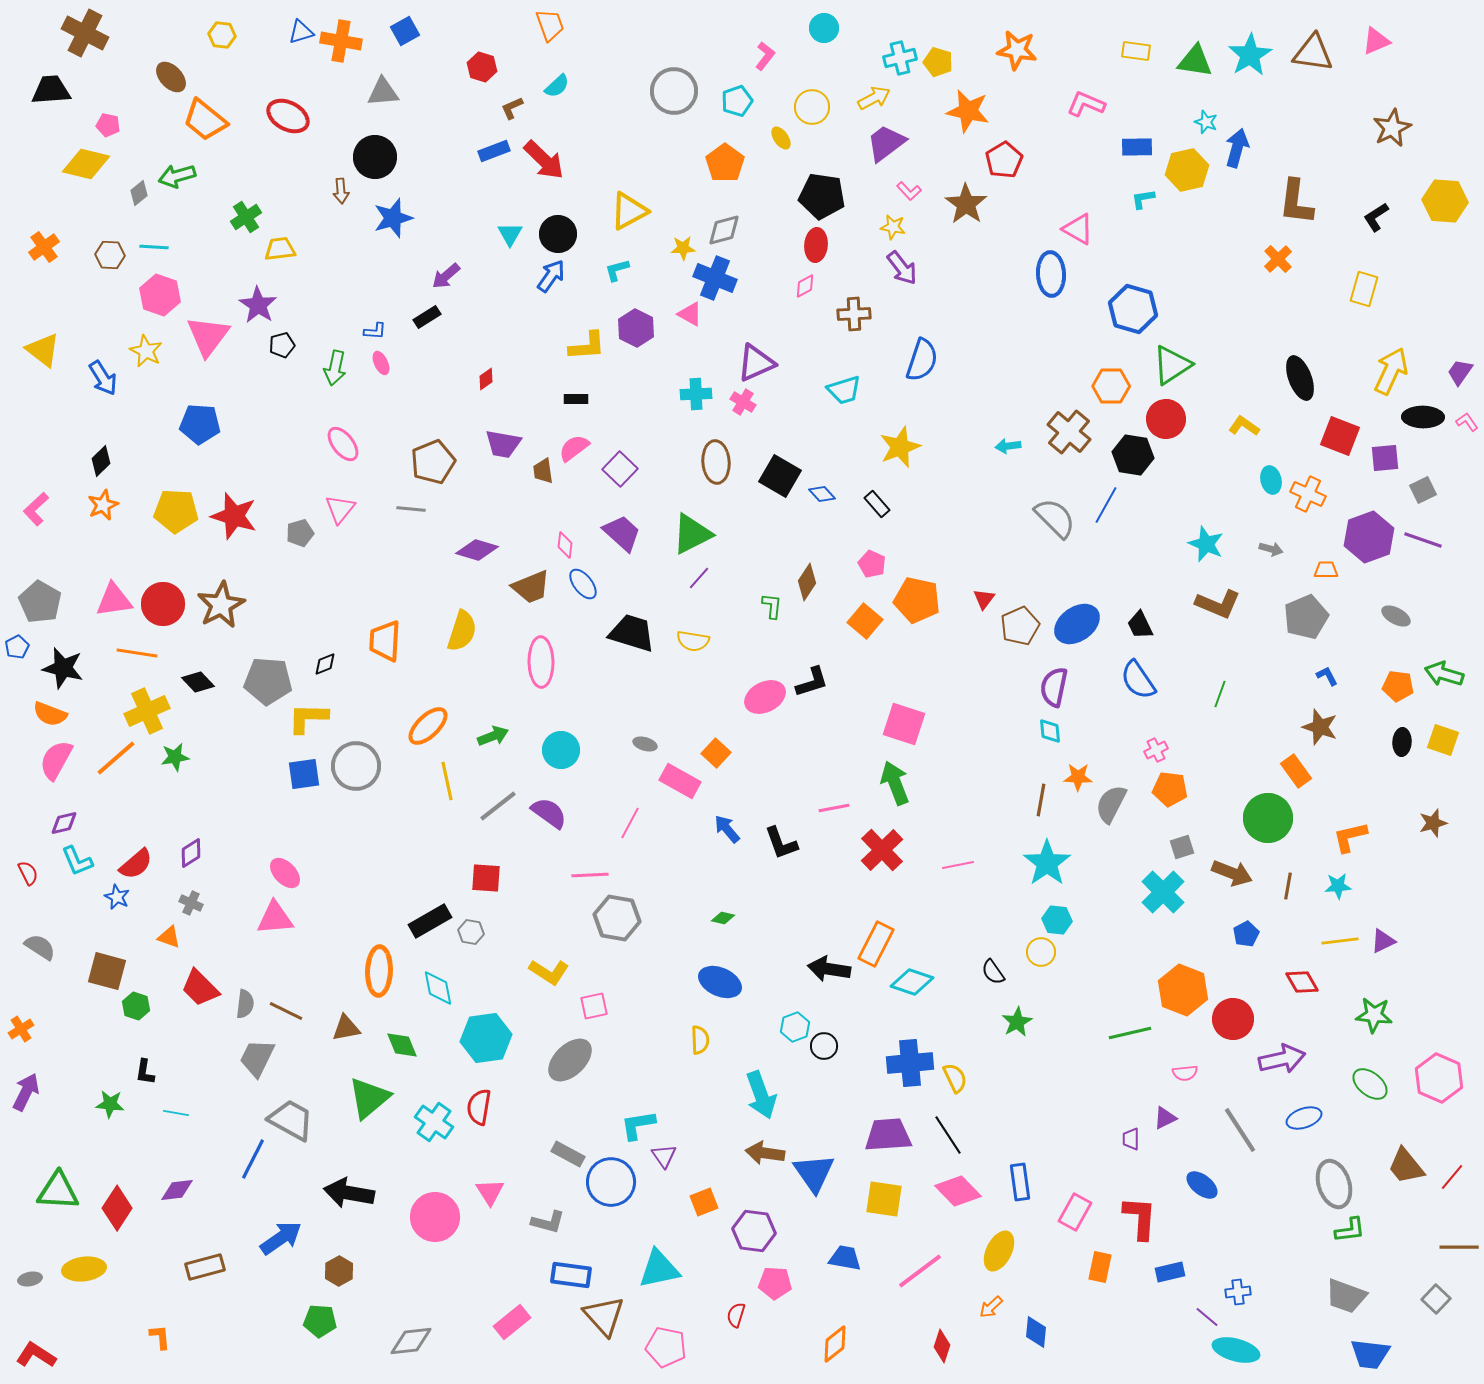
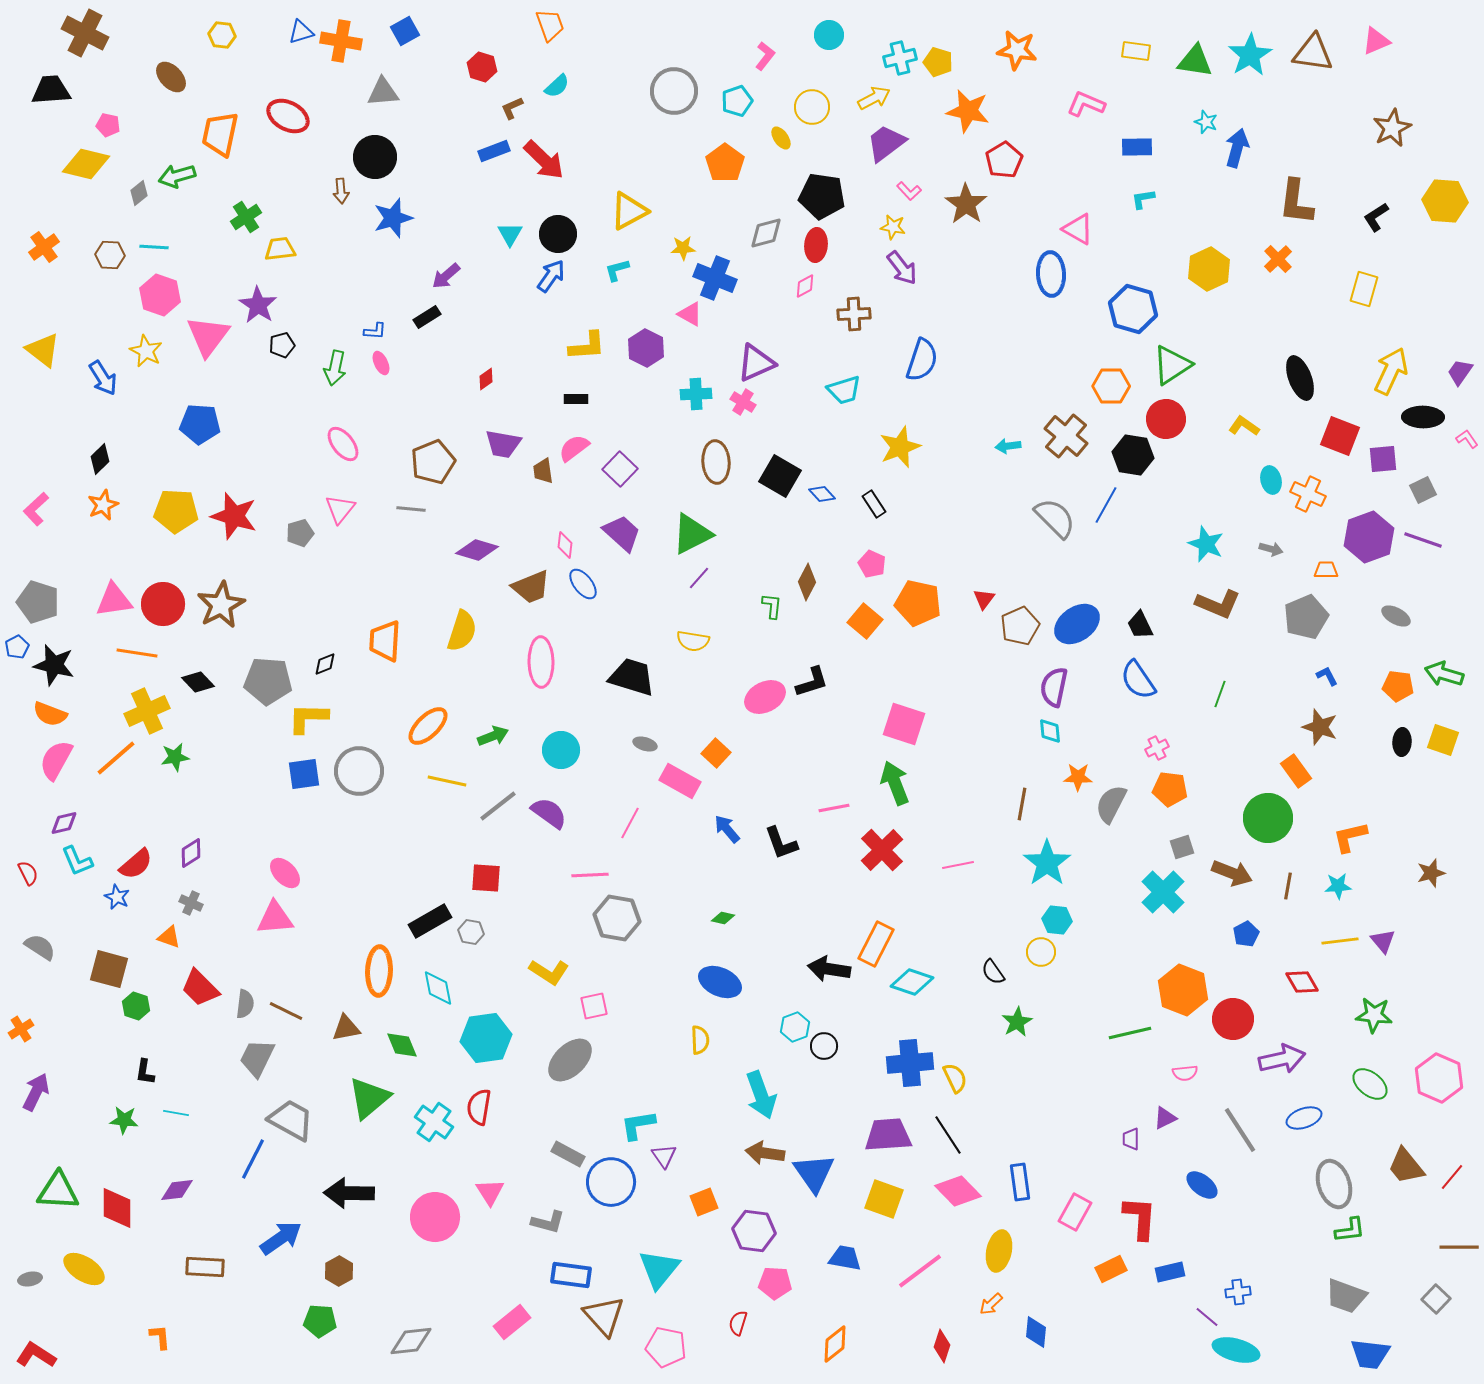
cyan circle at (824, 28): moved 5 px right, 7 px down
orange trapezoid at (205, 120): moved 15 px right, 14 px down; rotated 63 degrees clockwise
yellow hexagon at (1187, 170): moved 22 px right, 99 px down; rotated 12 degrees counterclockwise
gray diamond at (724, 230): moved 42 px right, 3 px down
purple hexagon at (636, 328): moved 10 px right, 20 px down
pink L-shape at (1467, 422): moved 17 px down
brown cross at (1069, 432): moved 3 px left, 4 px down
purple square at (1385, 458): moved 2 px left, 1 px down
black diamond at (101, 461): moved 1 px left, 2 px up
black rectangle at (877, 504): moved 3 px left; rotated 8 degrees clockwise
brown diamond at (807, 582): rotated 6 degrees counterclockwise
orange pentagon at (917, 600): moved 1 px right, 3 px down
gray pentagon at (40, 602): moved 2 px left; rotated 12 degrees counterclockwise
black trapezoid at (632, 633): moved 44 px down
black star at (63, 668): moved 9 px left, 3 px up
pink cross at (1156, 750): moved 1 px right, 2 px up
gray circle at (356, 766): moved 3 px right, 5 px down
yellow line at (447, 781): rotated 66 degrees counterclockwise
brown line at (1041, 800): moved 19 px left, 4 px down
brown star at (1433, 823): moved 2 px left, 50 px down
purple triangle at (1383, 941): rotated 44 degrees counterclockwise
brown square at (107, 971): moved 2 px right, 2 px up
purple arrow at (26, 1092): moved 10 px right
green star at (110, 1104): moved 14 px right, 16 px down
black arrow at (349, 1193): rotated 9 degrees counterclockwise
yellow square at (884, 1199): rotated 12 degrees clockwise
red diamond at (117, 1208): rotated 33 degrees counterclockwise
yellow ellipse at (999, 1251): rotated 15 degrees counterclockwise
brown rectangle at (205, 1267): rotated 18 degrees clockwise
orange rectangle at (1100, 1267): moved 11 px right, 2 px down; rotated 52 degrees clockwise
yellow ellipse at (84, 1269): rotated 39 degrees clockwise
cyan triangle at (659, 1269): rotated 39 degrees counterclockwise
orange arrow at (991, 1307): moved 3 px up
red semicircle at (736, 1315): moved 2 px right, 8 px down
